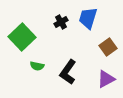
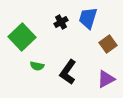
brown square: moved 3 px up
